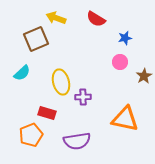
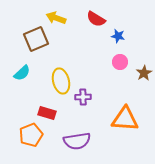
blue star: moved 7 px left, 2 px up; rotated 24 degrees clockwise
brown star: moved 3 px up
yellow ellipse: moved 1 px up
orange triangle: rotated 8 degrees counterclockwise
